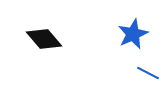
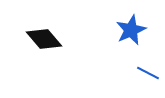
blue star: moved 2 px left, 4 px up
